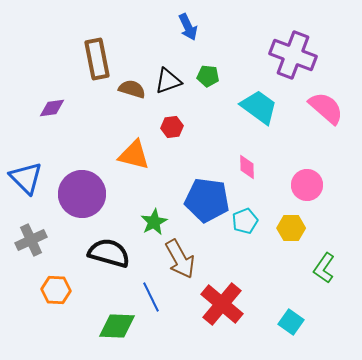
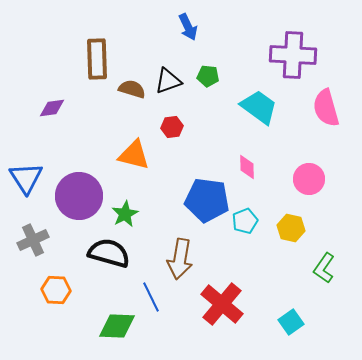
purple cross: rotated 18 degrees counterclockwise
brown rectangle: rotated 9 degrees clockwise
pink semicircle: rotated 147 degrees counterclockwise
blue triangle: rotated 12 degrees clockwise
pink circle: moved 2 px right, 6 px up
purple circle: moved 3 px left, 2 px down
green star: moved 29 px left, 8 px up
yellow hexagon: rotated 12 degrees clockwise
gray cross: moved 2 px right
brown arrow: rotated 39 degrees clockwise
cyan square: rotated 20 degrees clockwise
